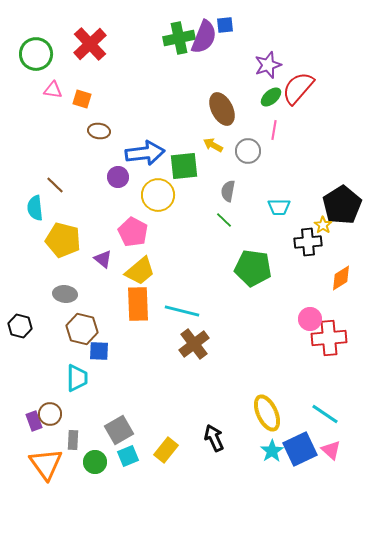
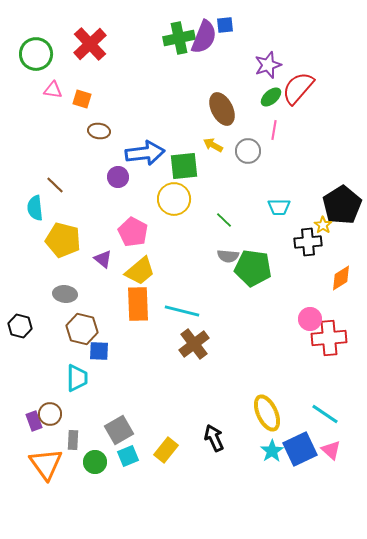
gray semicircle at (228, 191): moved 65 px down; rotated 95 degrees counterclockwise
yellow circle at (158, 195): moved 16 px right, 4 px down
